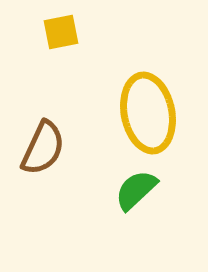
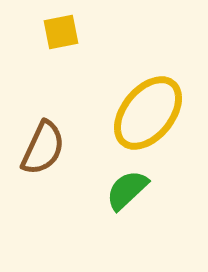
yellow ellipse: rotated 50 degrees clockwise
green semicircle: moved 9 px left
